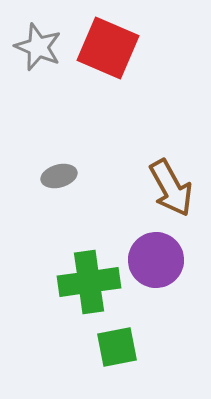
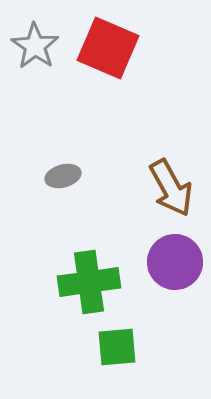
gray star: moved 3 px left, 1 px up; rotated 12 degrees clockwise
gray ellipse: moved 4 px right
purple circle: moved 19 px right, 2 px down
green square: rotated 6 degrees clockwise
